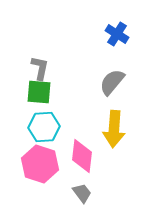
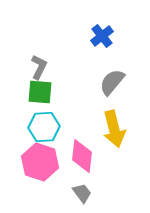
blue cross: moved 15 px left, 2 px down; rotated 20 degrees clockwise
gray L-shape: moved 1 px left, 1 px up; rotated 15 degrees clockwise
green square: moved 1 px right
yellow arrow: rotated 18 degrees counterclockwise
pink hexagon: moved 2 px up
